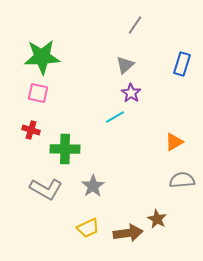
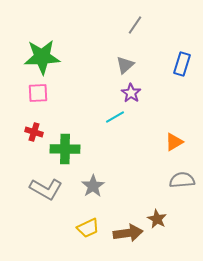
pink square: rotated 15 degrees counterclockwise
red cross: moved 3 px right, 2 px down
